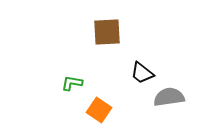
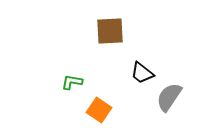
brown square: moved 3 px right, 1 px up
green L-shape: moved 1 px up
gray semicircle: rotated 48 degrees counterclockwise
